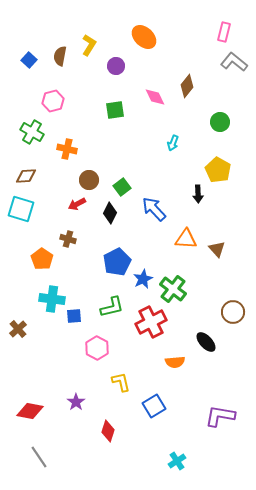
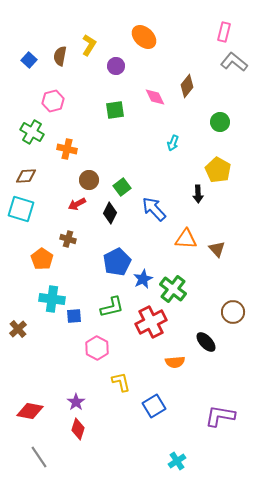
red diamond at (108, 431): moved 30 px left, 2 px up
